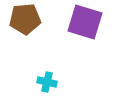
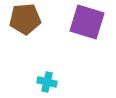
purple square: moved 2 px right
